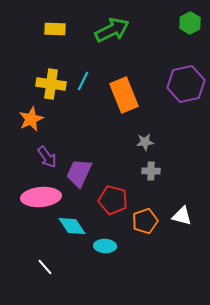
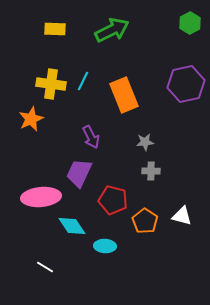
purple arrow: moved 44 px right, 20 px up; rotated 10 degrees clockwise
orange pentagon: rotated 20 degrees counterclockwise
white line: rotated 18 degrees counterclockwise
